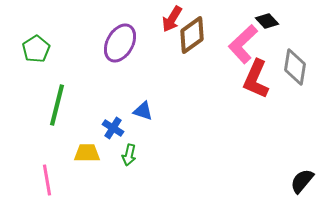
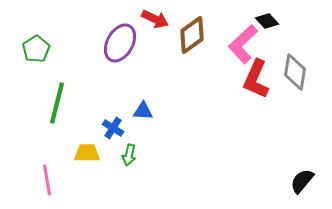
red arrow: moved 17 px left; rotated 96 degrees counterclockwise
gray diamond: moved 5 px down
green line: moved 2 px up
blue triangle: rotated 15 degrees counterclockwise
